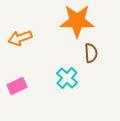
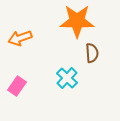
brown semicircle: moved 1 px right
pink rectangle: rotated 30 degrees counterclockwise
